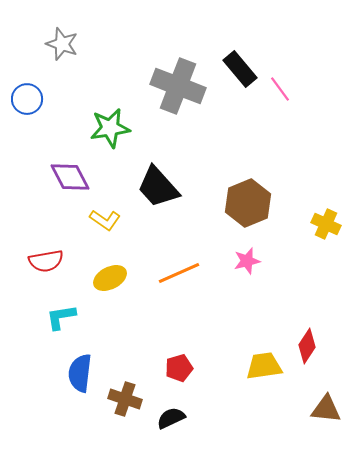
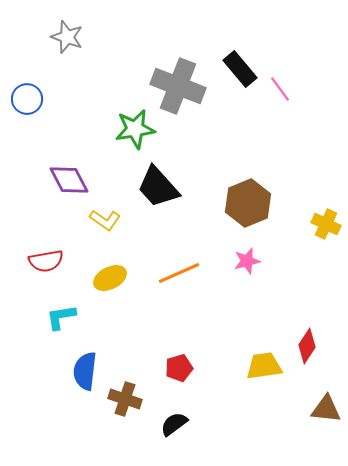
gray star: moved 5 px right, 7 px up
green star: moved 25 px right, 1 px down
purple diamond: moved 1 px left, 3 px down
blue semicircle: moved 5 px right, 2 px up
black semicircle: moved 3 px right, 6 px down; rotated 12 degrees counterclockwise
